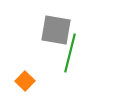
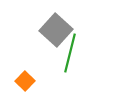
gray square: rotated 32 degrees clockwise
